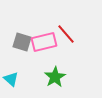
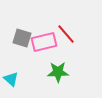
gray square: moved 4 px up
green star: moved 3 px right, 5 px up; rotated 30 degrees clockwise
